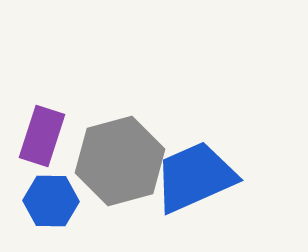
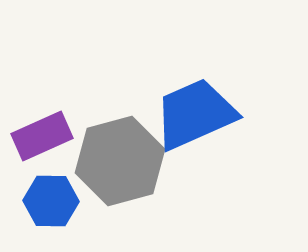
purple rectangle: rotated 48 degrees clockwise
blue trapezoid: moved 63 px up
